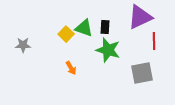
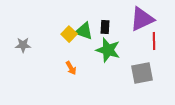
purple triangle: moved 2 px right, 2 px down
green triangle: moved 3 px down
yellow square: moved 3 px right
